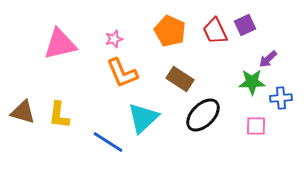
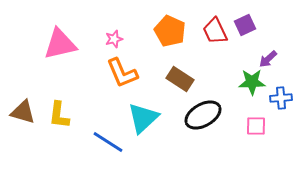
black ellipse: rotated 15 degrees clockwise
